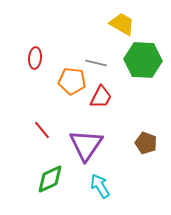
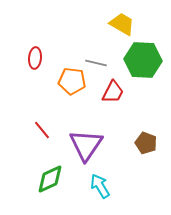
red trapezoid: moved 12 px right, 5 px up
